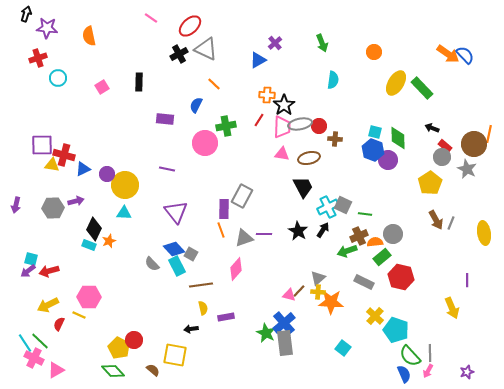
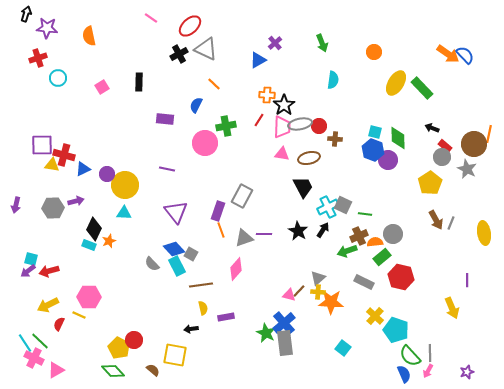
purple rectangle at (224, 209): moved 6 px left, 2 px down; rotated 18 degrees clockwise
